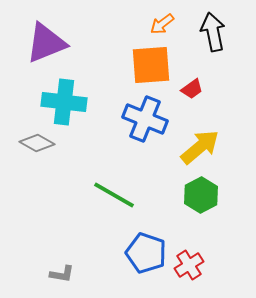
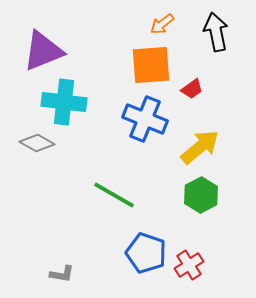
black arrow: moved 3 px right
purple triangle: moved 3 px left, 8 px down
